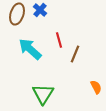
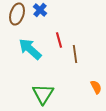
brown line: rotated 30 degrees counterclockwise
